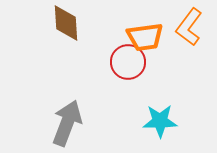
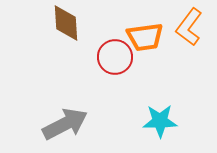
red circle: moved 13 px left, 5 px up
gray arrow: moved 2 px left, 1 px down; rotated 42 degrees clockwise
